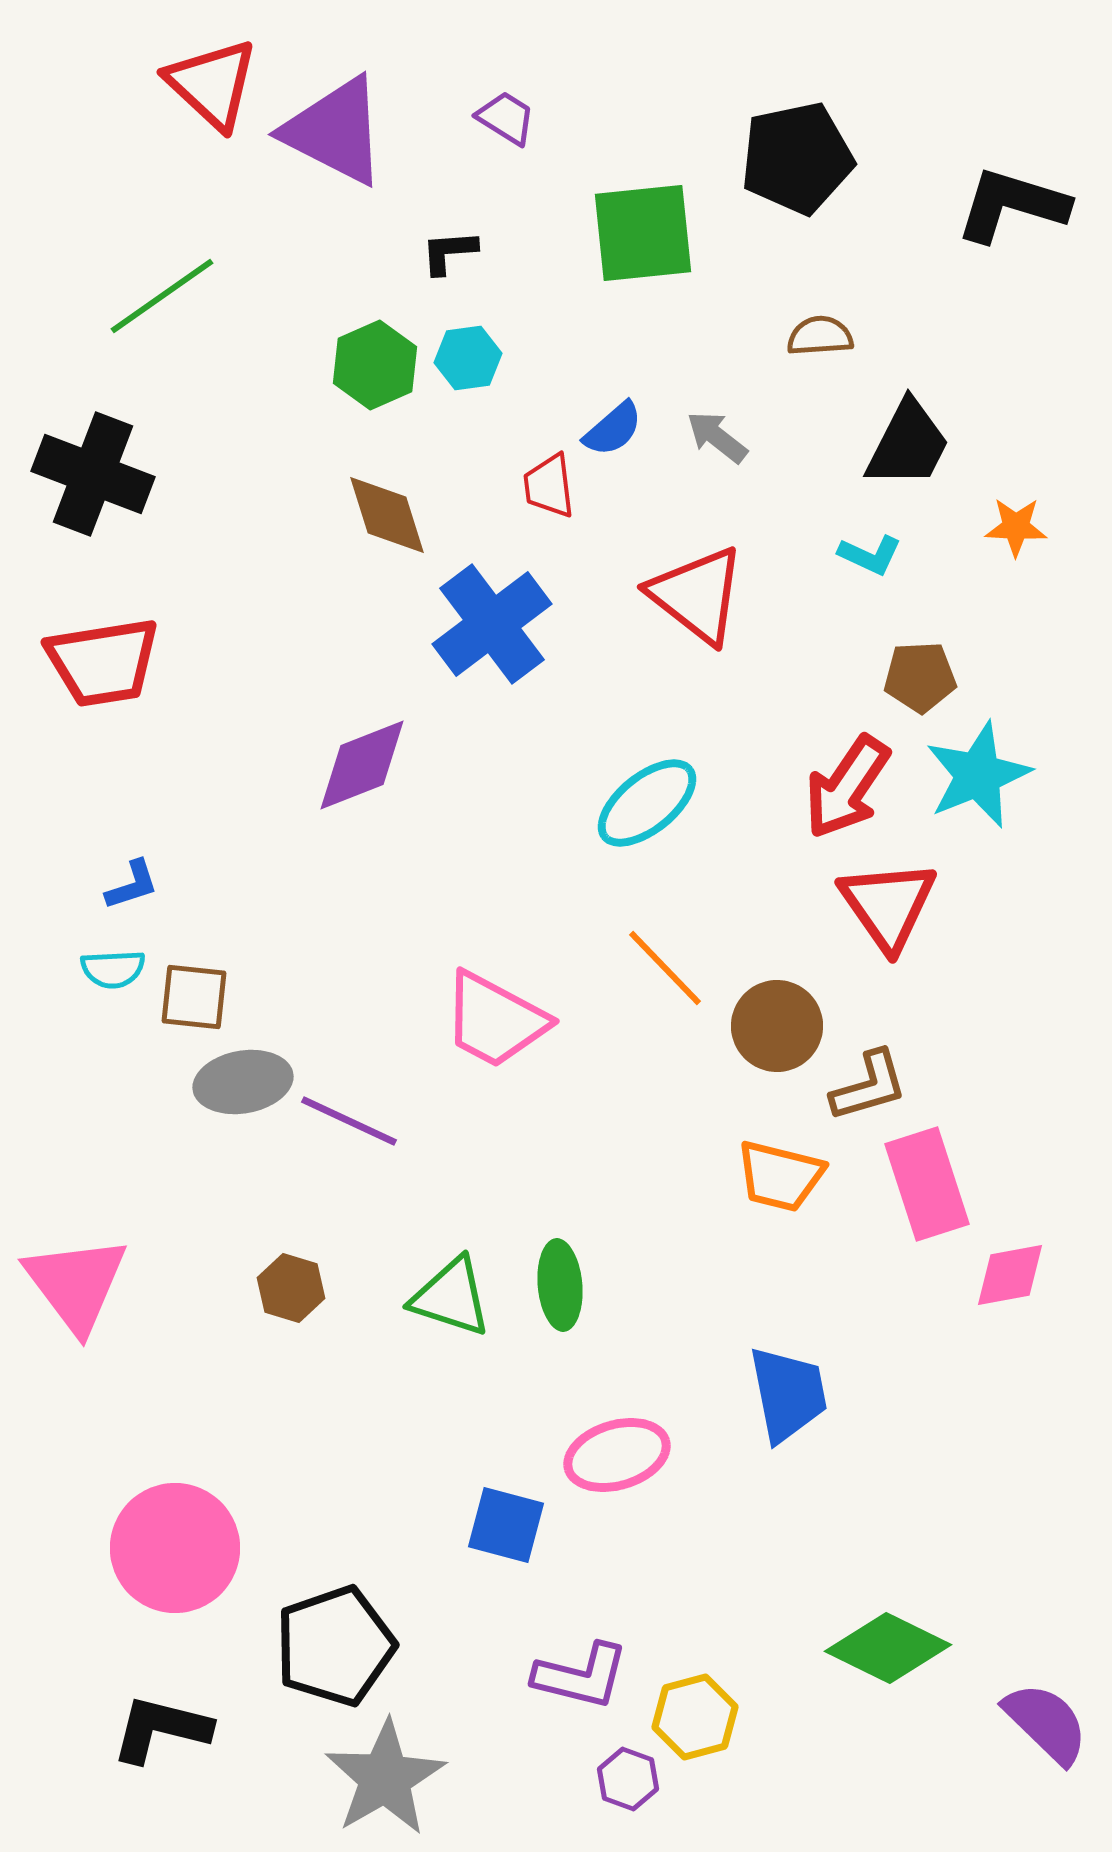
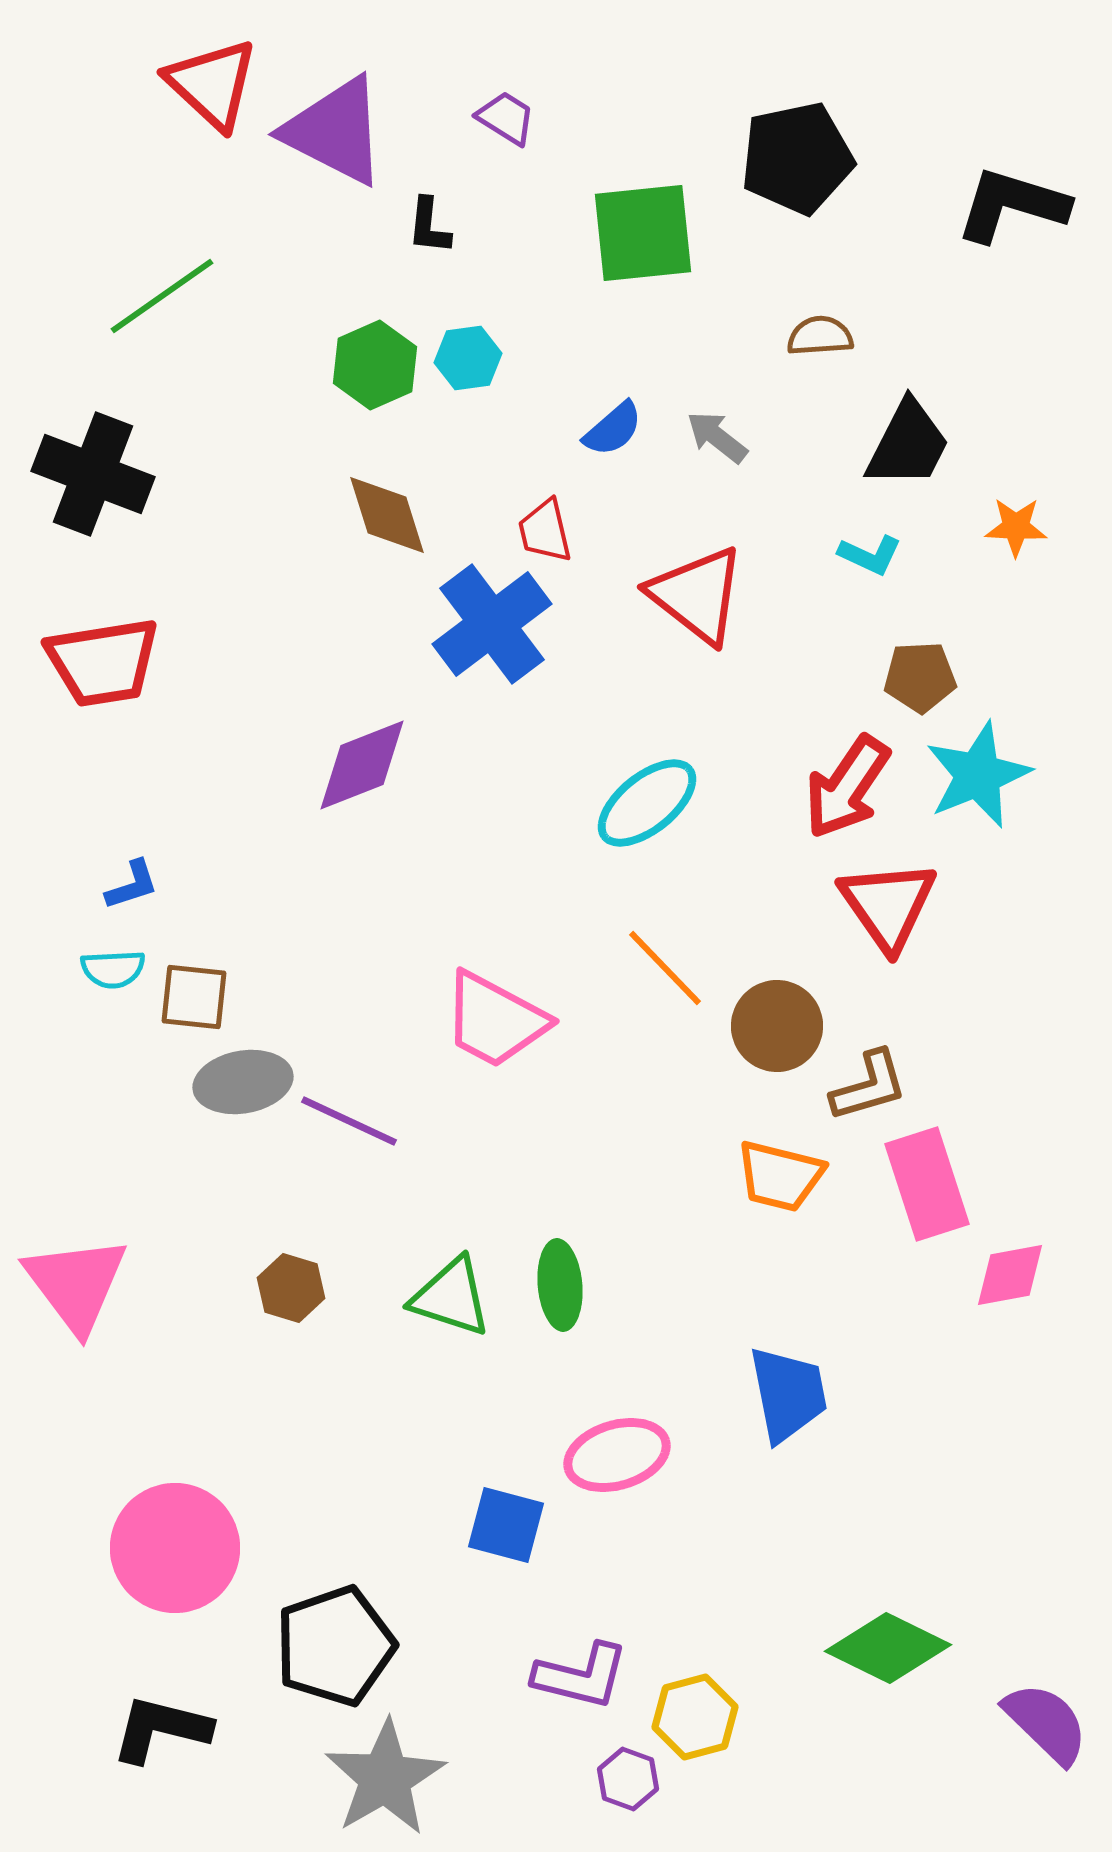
black L-shape at (449, 252): moved 20 px left, 26 px up; rotated 80 degrees counterclockwise
red trapezoid at (549, 486): moved 4 px left, 45 px down; rotated 6 degrees counterclockwise
